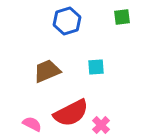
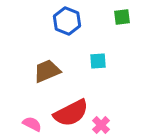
blue hexagon: rotated 20 degrees counterclockwise
cyan square: moved 2 px right, 6 px up
